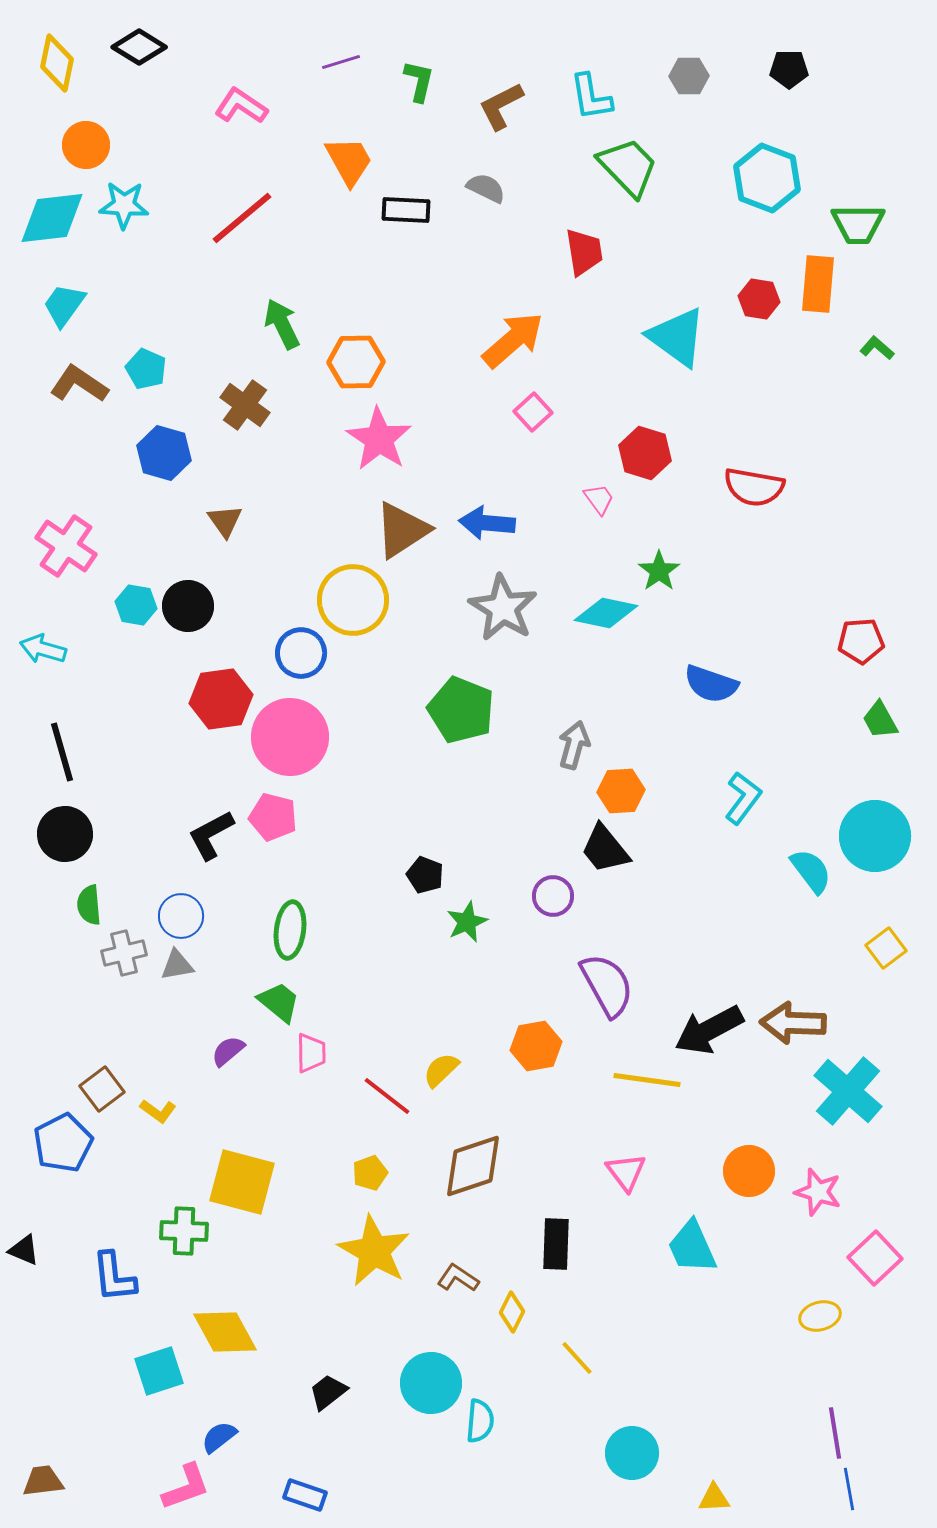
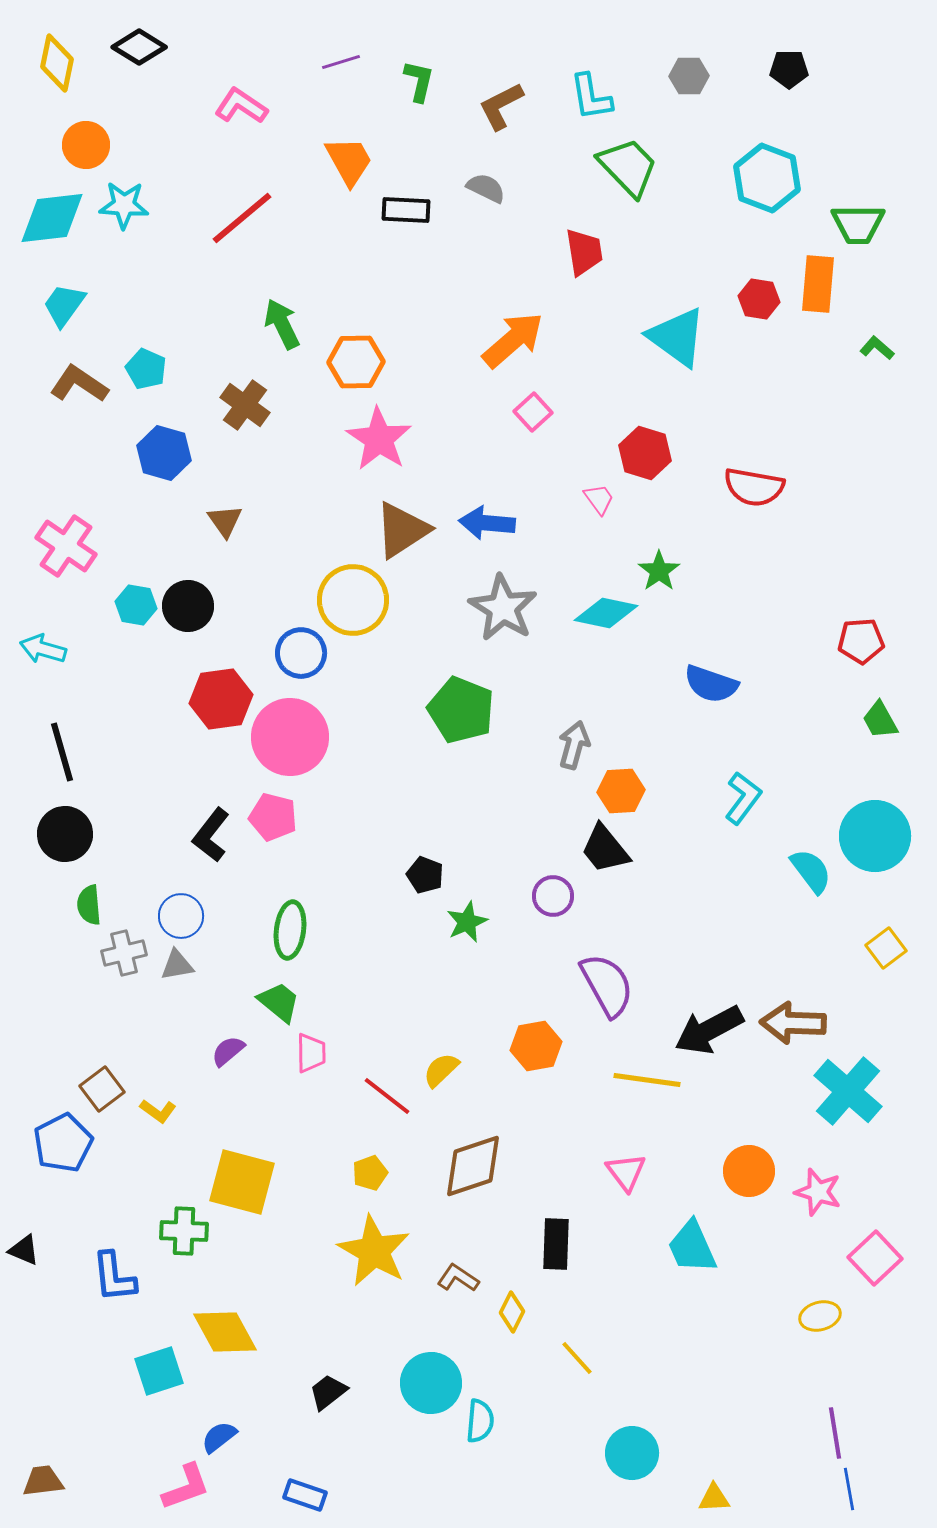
black L-shape at (211, 835): rotated 24 degrees counterclockwise
